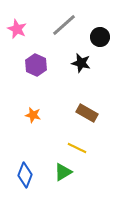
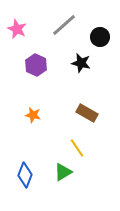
yellow line: rotated 30 degrees clockwise
